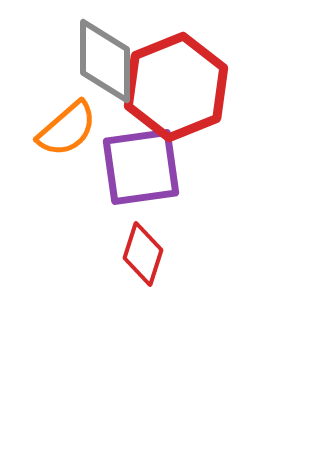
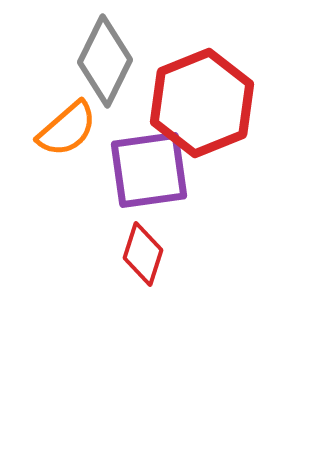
gray diamond: rotated 26 degrees clockwise
red hexagon: moved 26 px right, 16 px down
purple square: moved 8 px right, 3 px down
